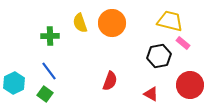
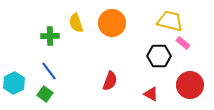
yellow semicircle: moved 4 px left
black hexagon: rotated 10 degrees clockwise
